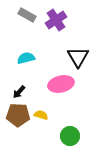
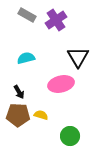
black arrow: rotated 72 degrees counterclockwise
